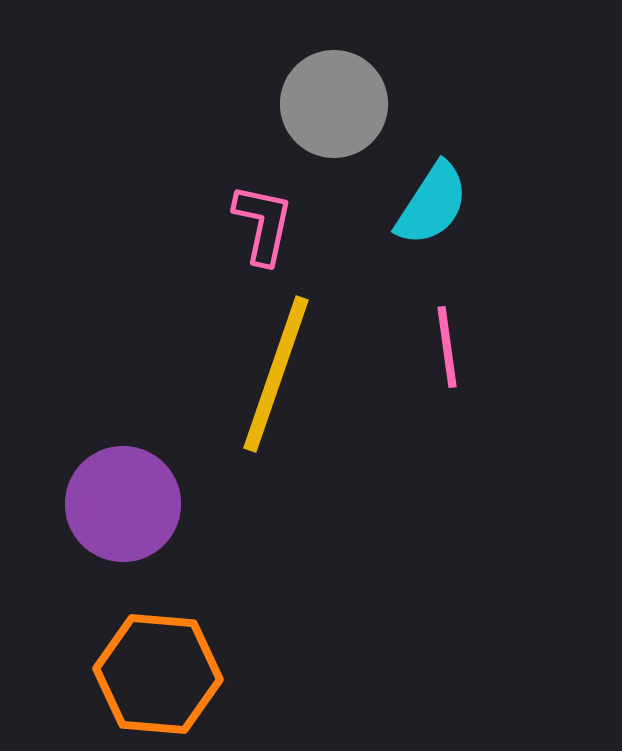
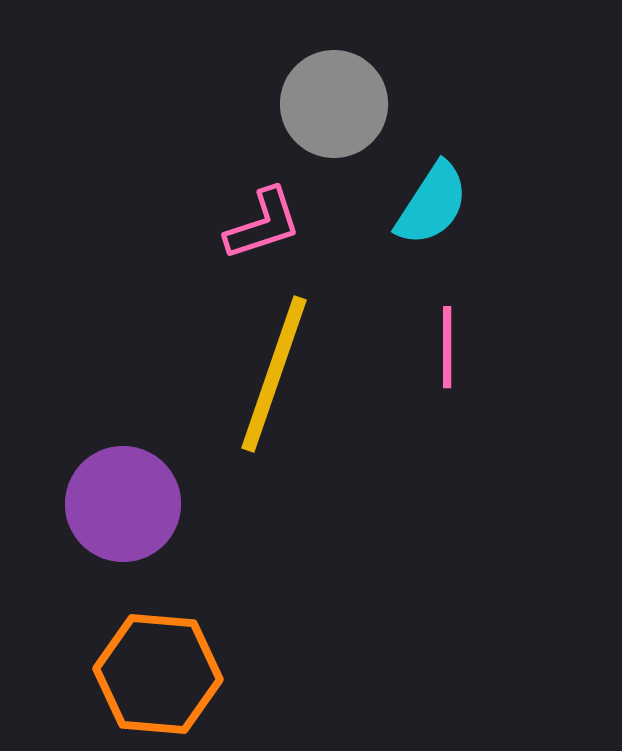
pink L-shape: rotated 60 degrees clockwise
pink line: rotated 8 degrees clockwise
yellow line: moved 2 px left
